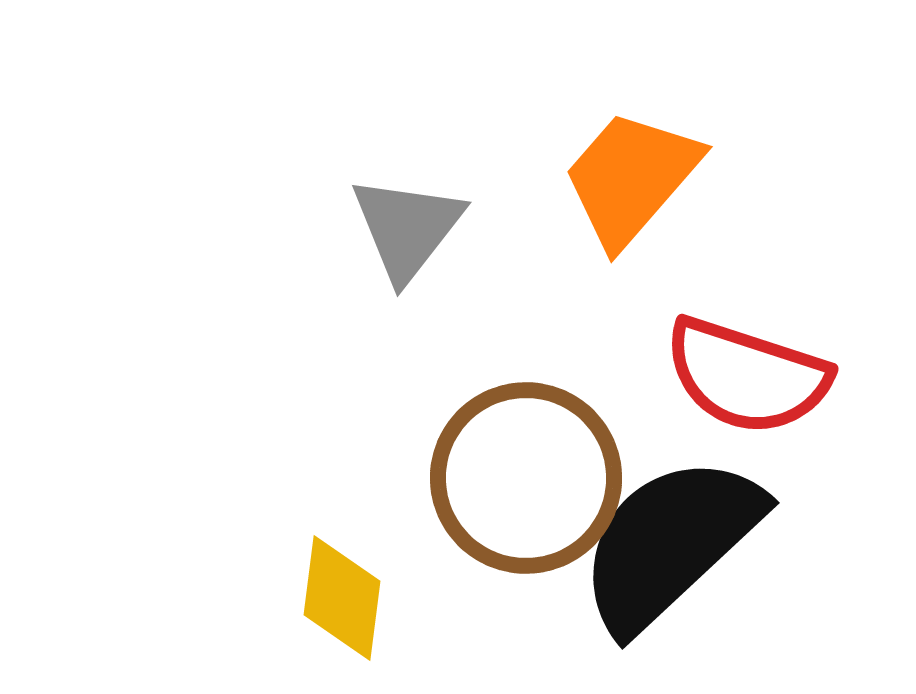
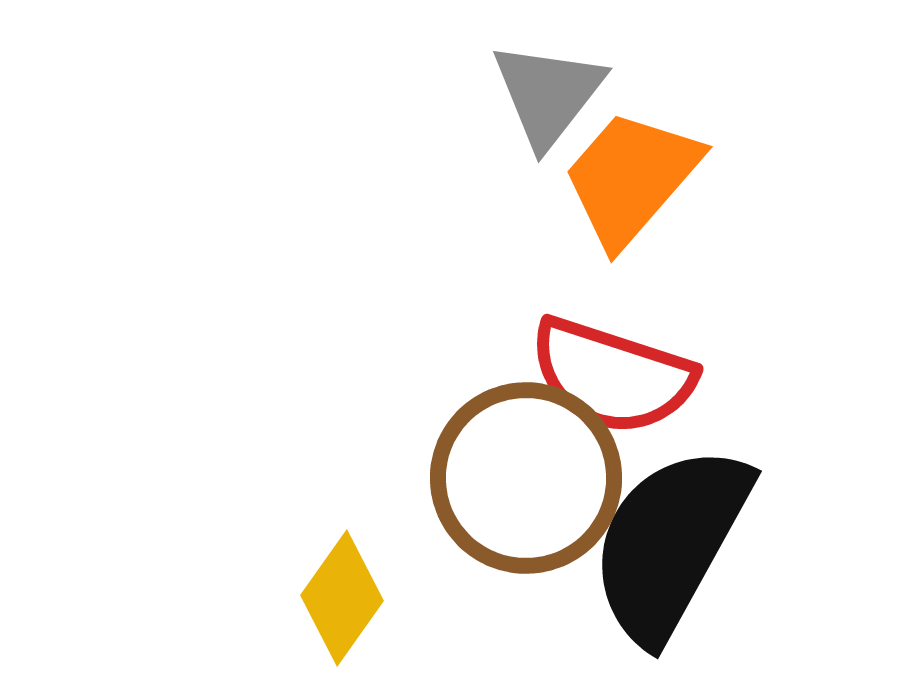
gray triangle: moved 141 px right, 134 px up
red semicircle: moved 135 px left
black semicircle: rotated 18 degrees counterclockwise
yellow diamond: rotated 28 degrees clockwise
